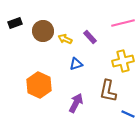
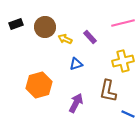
black rectangle: moved 1 px right, 1 px down
brown circle: moved 2 px right, 4 px up
orange hexagon: rotated 20 degrees clockwise
